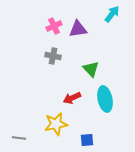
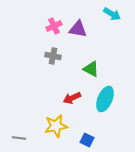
cyan arrow: rotated 84 degrees clockwise
purple triangle: rotated 18 degrees clockwise
green triangle: rotated 18 degrees counterclockwise
cyan ellipse: rotated 35 degrees clockwise
yellow star: moved 2 px down
blue square: rotated 32 degrees clockwise
